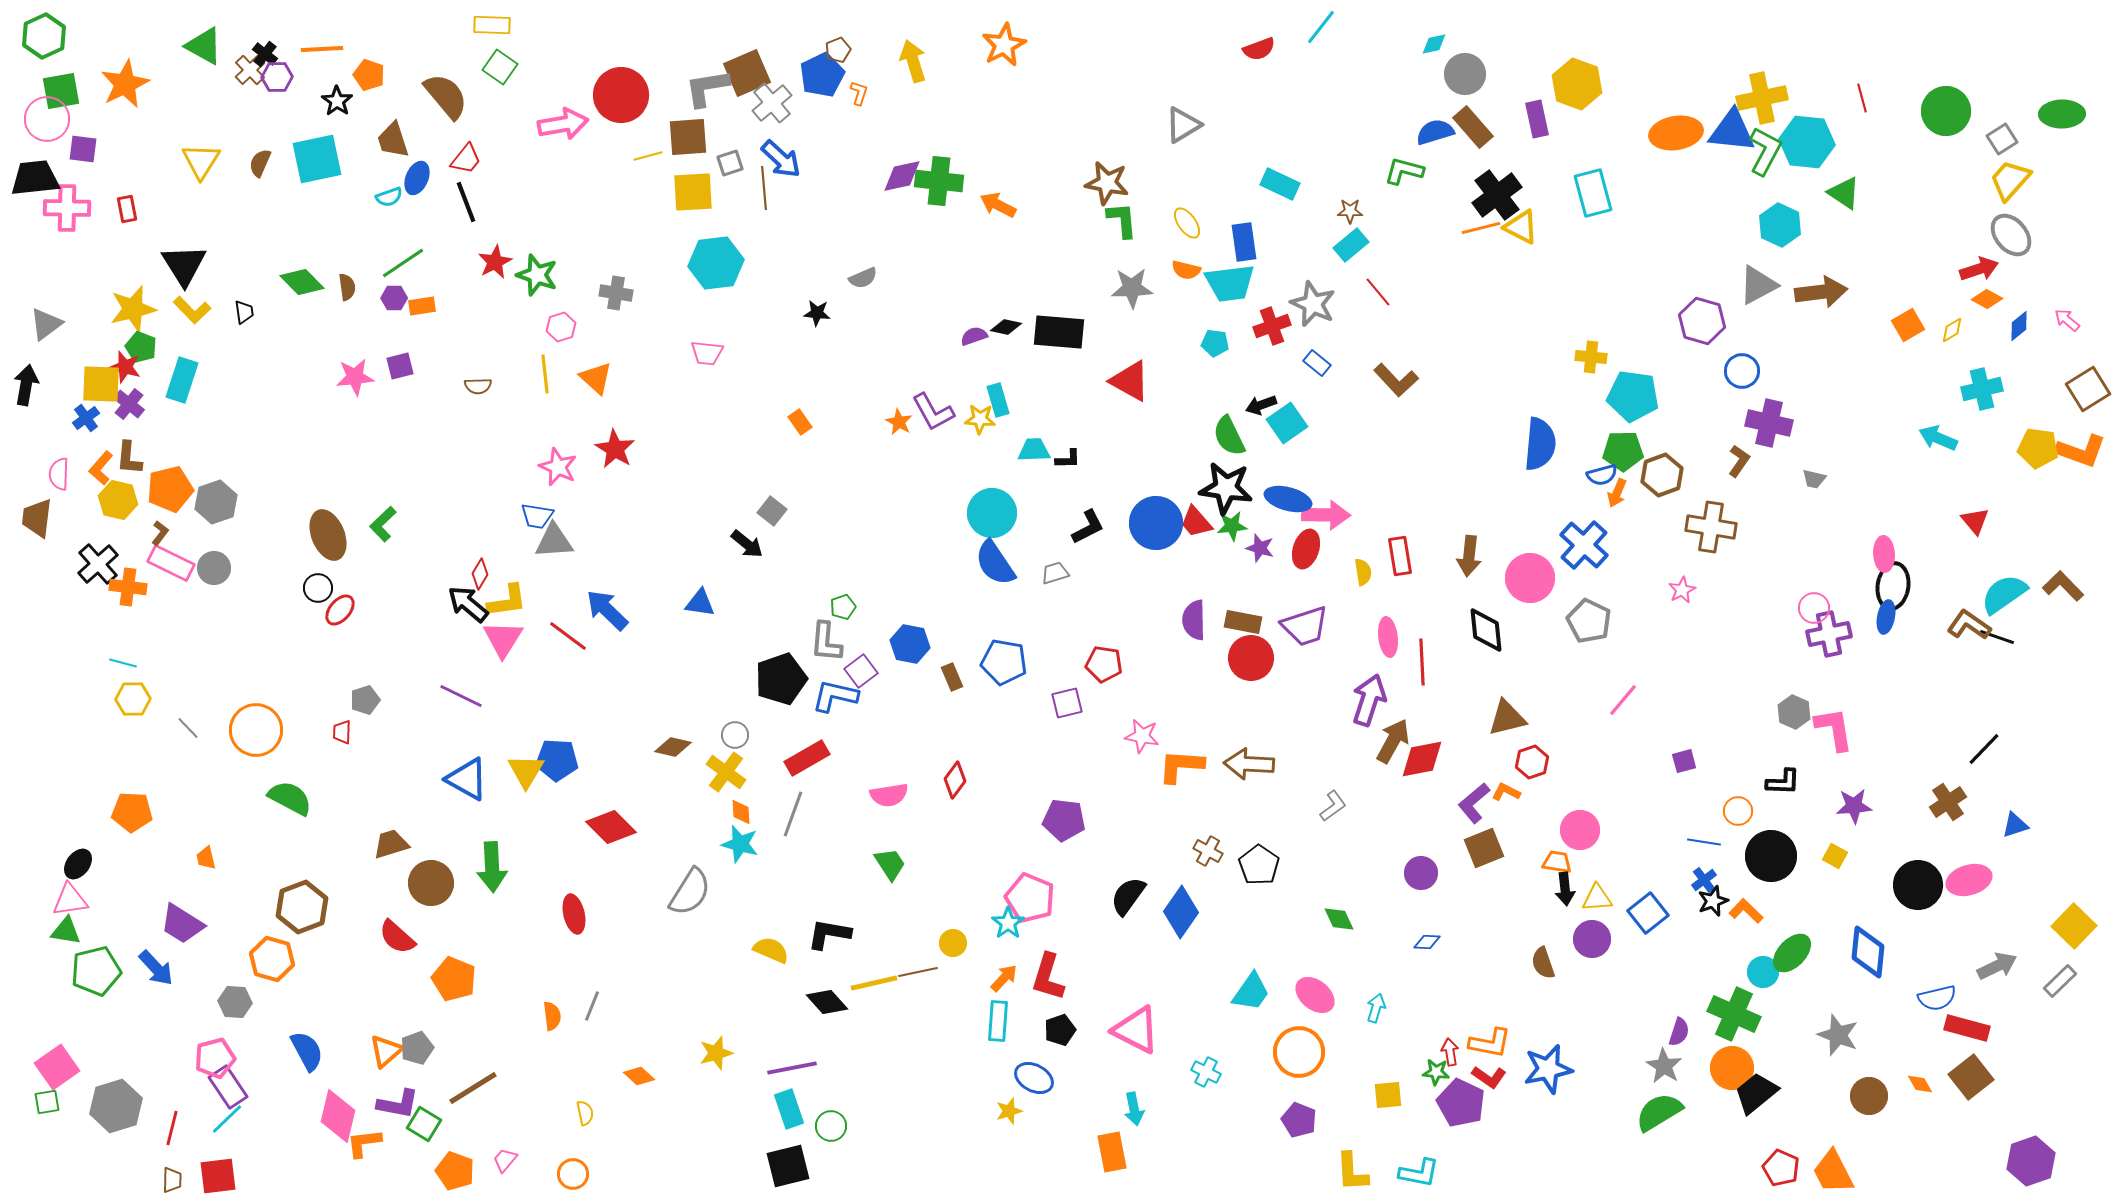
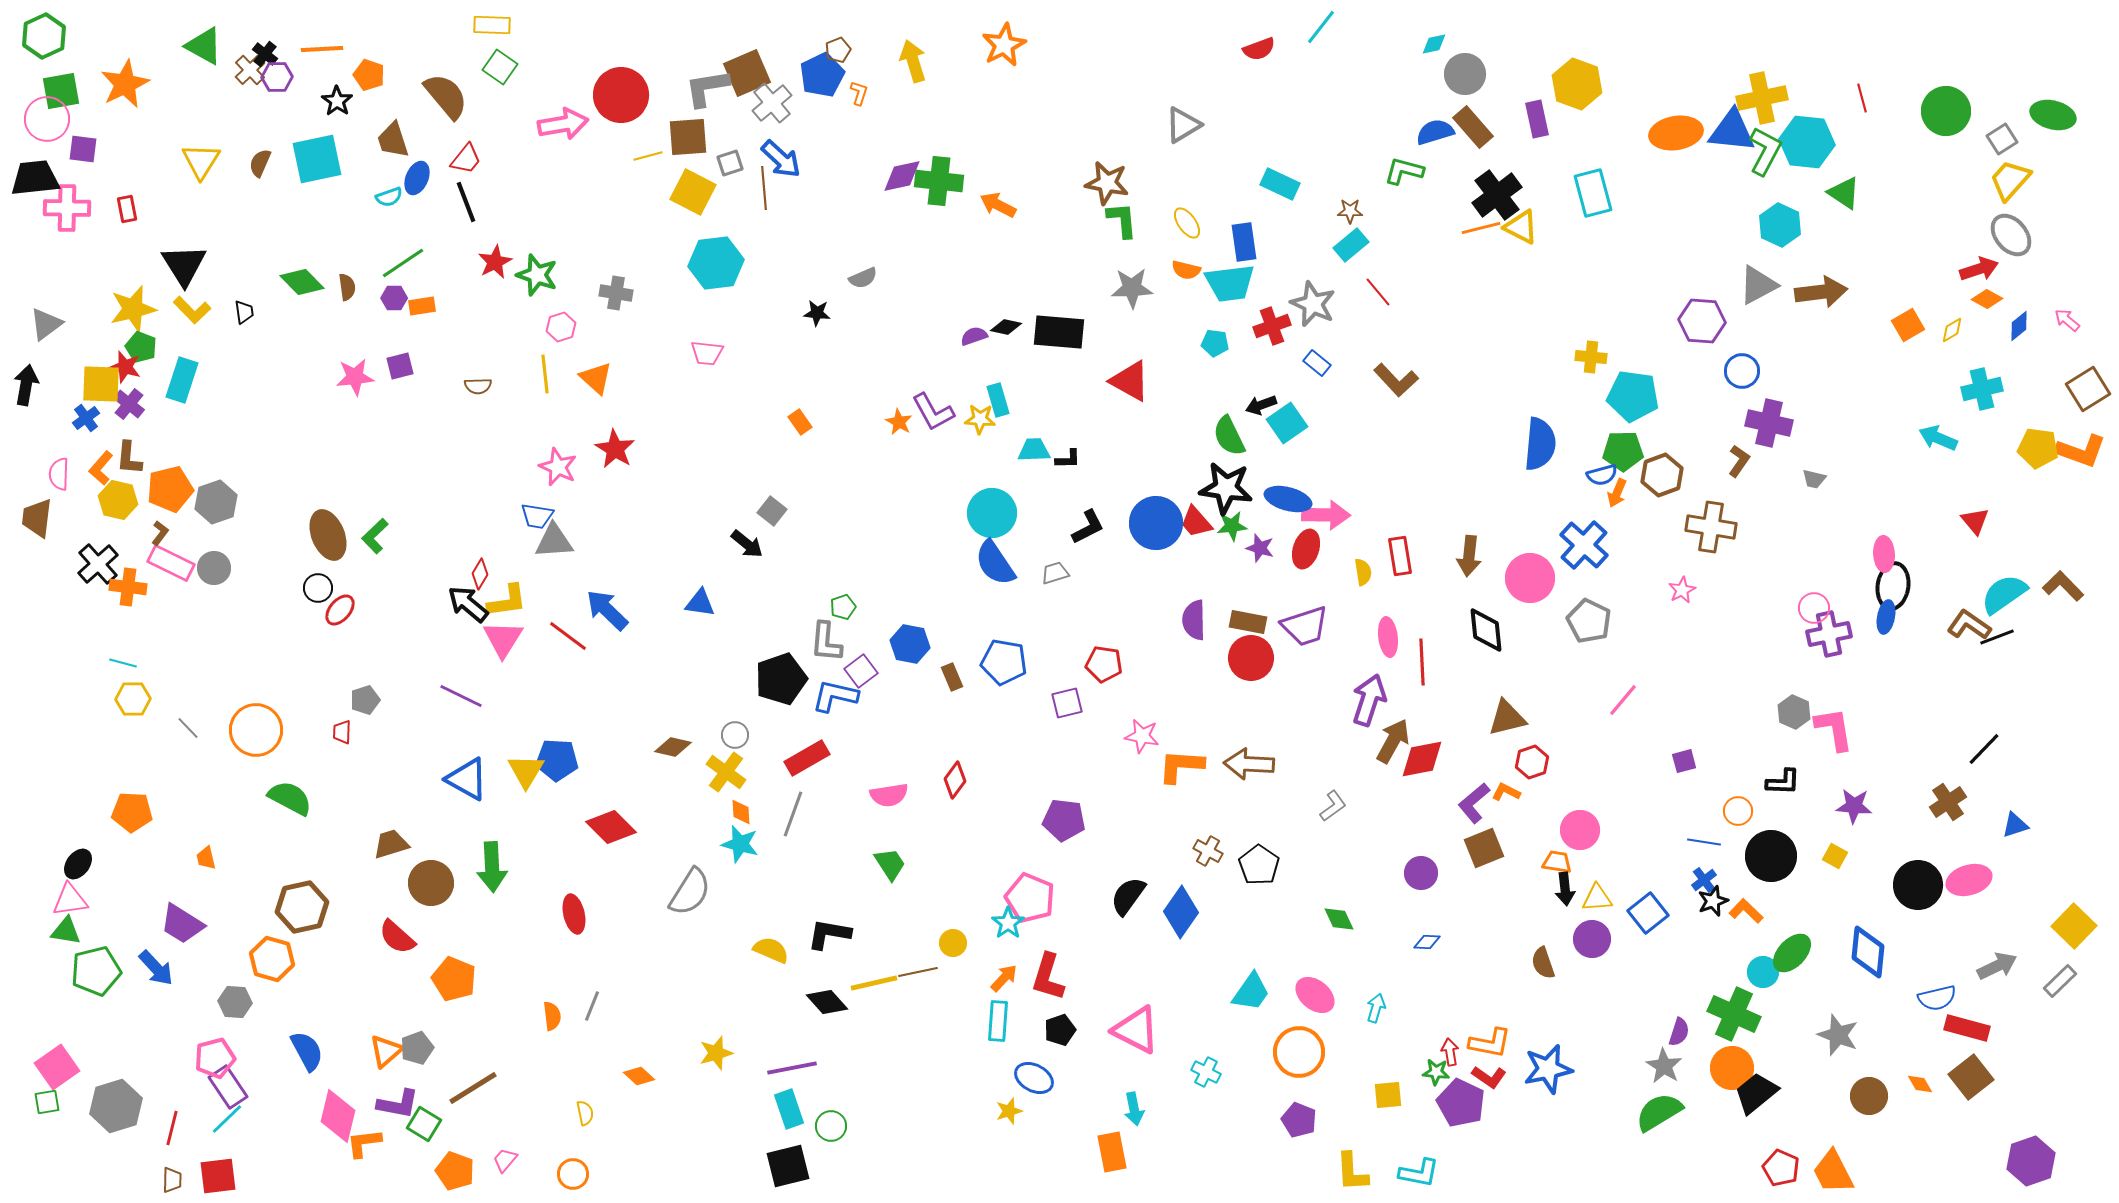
green ellipse at (2062, 114): moved 9 px left, 1 px down; rotated 15 degrees clockwise
yellow square at (693, 192): rotated 30 degrees clockwise
purple hexagon at (1702, 321): rotated 12 degrees counterclockwise
green L-shape at (383, 524): moved 8 px left, 12 px down
brown rectangle at (1243, 622): moved 5 px right
black line at (1997, 637): rotated 40 degrees counterclockwise
purple star at (1854, 806): rotated 9 degrees clockwise
brown hexagon at (302, 907): rotated 9 degrees clockwise
